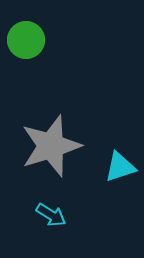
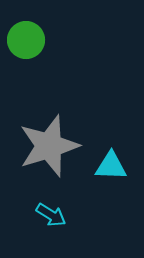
gray star: moved 2 px left
cyan triangle: moved 9 px left, 1 px up; rotated 20 degrees clockwise
